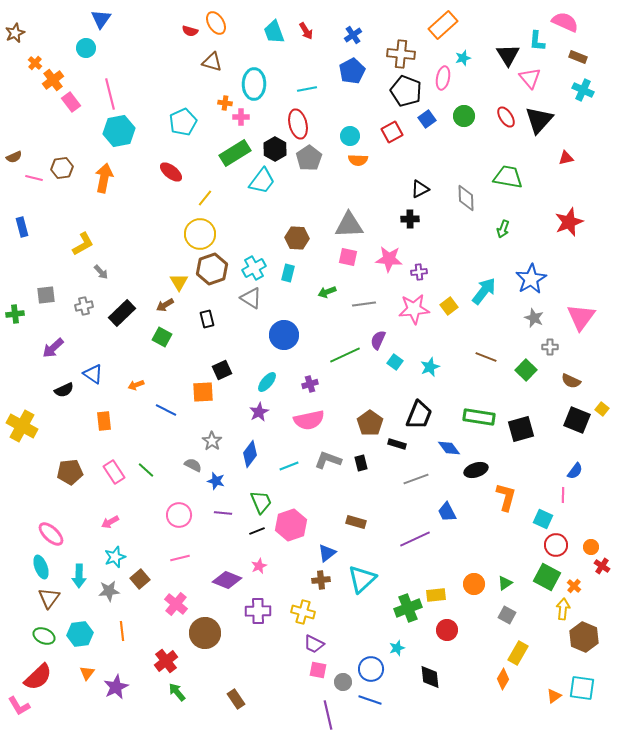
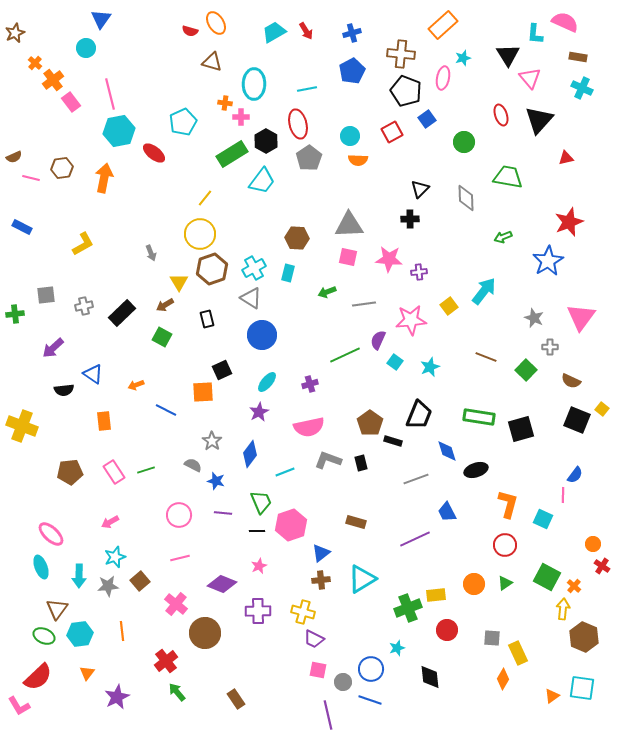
cyan trapezoid at (274, 32): rotated 80 degrees clockwise
blue cross at (353, 35): moved 1 px left, 2 px up; rotated 18 degrees clockwise
cyan L-shape at (537, 41): moved 2 px left, 7 px up
brown rectangle at (578, 57): rotated 12 degrees counterclockwise
cyan cross at (583, 90): moved 1 px left, 2 px up
green circle at (464, 116): moved 26 px down
red ellipse at (506, 117): moved 5 px left, 2 px up; rotated 15 degrees clockwise
black hexagon at (275, 149): moved 9 px left, 8 px up
green rectangle at (235, 153): moved 3 px left, 1 px down
red ellipse at (171, 172): moved 17 px left, 19 px up
pink line at (34, 178): moved 3 px left
black triangle at (420, 189): rotated 18 degrees counterclockwise
blue rectangle at (22, 227): rotated 48 degrees counterclockwise
green arrow at (503, 229): moved 8 px down; rotated 48 degrees clockwise
gray arrow at (101, 272): moved 50 px right, 19 px up; rotated 21 degrees clockwise
blue star at (531, 279): moved 17 px right, 18 px up
pink star at (414, 309): moved 3 px left, 11 px down
blue circle at (284, 335): moved 22 px left
black semicircle at (64, 390): rotated 18 degrees clockwise
pink semicircle at (309, 420): moved 7 px down
yellow cross at (22, 426): rotated 8 degrees counterclockwise
black rectangle at (397, 444): moved 4 px left, 3 px up
blue diamond at (449, 448): moved 2 px left, 3 px down; rotated 20 degrees clockwise
cyan line at (289, 466): moved 4 px left, 6 px down
green line at (146, 470): rotated 60 degrees counterclockwise
blue semicircle at (575, 471): moved 4 px down
orange L-shape at (506, 497): moved 2 px right, 7 px down
black line at (257, 531): rotated 21 degrees clockwise
red circle at (556, 545): moved 51 px left
orange circle at (591, 547): moved 2 px right, 3 px up
blue triangle at (327, 553): moved 6 px left
brown square at (140, 579): moved 2 px down
cyan triangle at (362, 579): rotated 12 degrees clockwise
purple diamond at (227, 580): moved 5 px left, 4 px down
gray star at (109, 591): moved 1 px left, 5 px up
brown triangle at (49, 598): moved 8 px right, 11 px down
gray square at (507, 615): moved 15 px left, 23 px down; rotated 24 degrees counterclockwise
purple trapezoid at (314, 644): moved 5 px up
yellow rectangle at (518, 653): rotated 55 degrees counterclockwise
purple star at (116, 687): moved 1 px right, 10 px down
orange triangle at (554, 696): moved 2 px left
